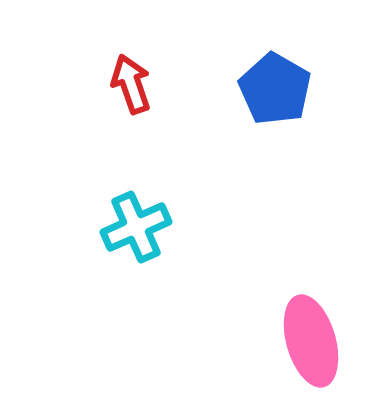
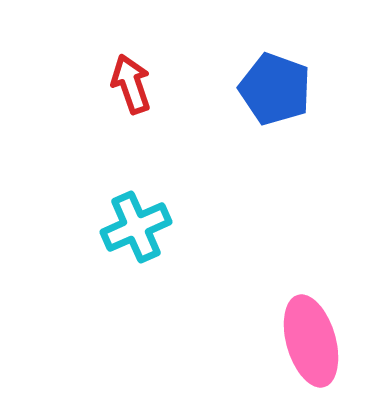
blue pentagon: rotated 10 degrees counterclockwise
